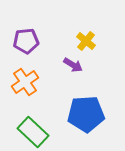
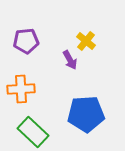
purple arrow: moved 3 px left, 5 px up; rotated 30 degrees clockwise
orange cross: moved 4 px left, 7 px down; rotated 32 degrees clockwise
